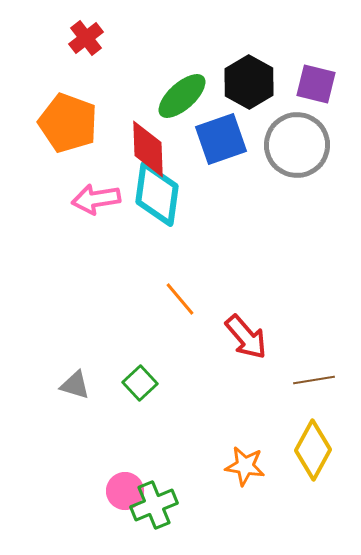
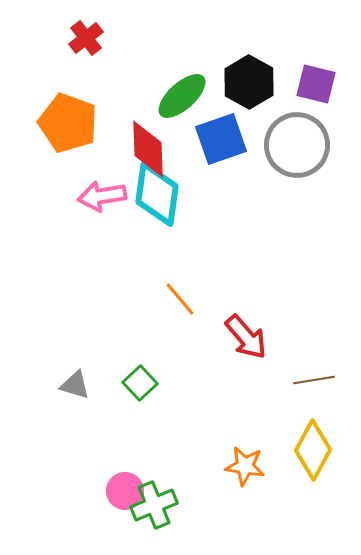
pink arrow: moved 6 px right, 3 px up
